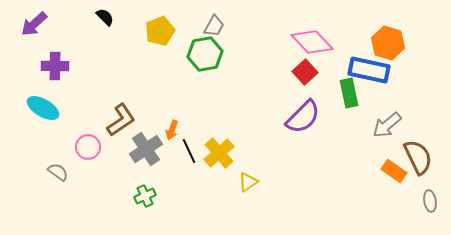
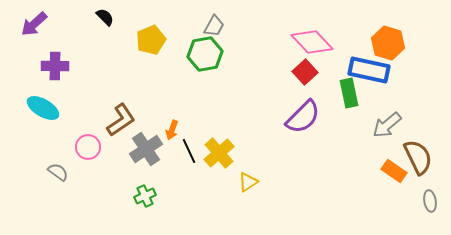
yellow pentagon: moved 9 px left, 9 px down
